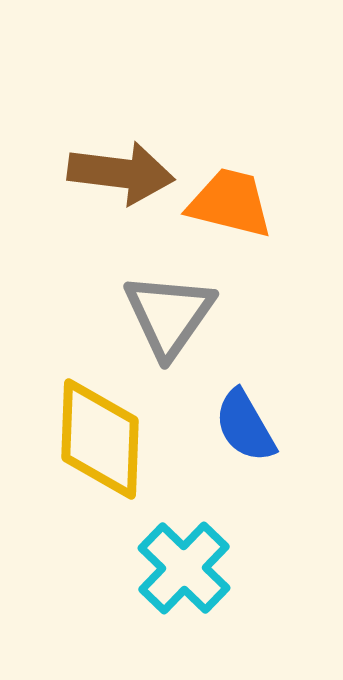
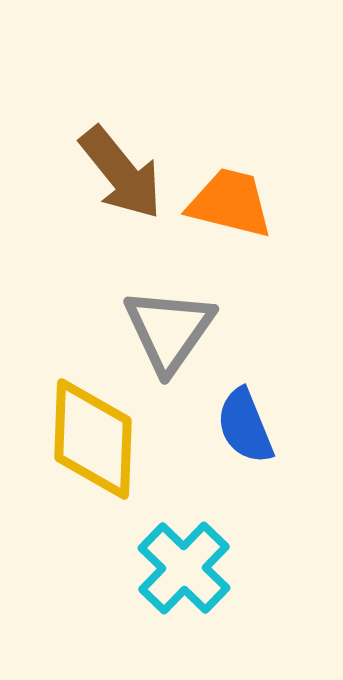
brown arrow: rotated 44 degrees clockwise
gray triangle: moved 15 px down
blue semicircle: rotated 8 degrees clockwise
yellow diamond: moved 7 px left
